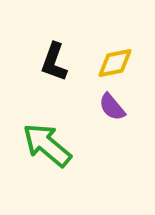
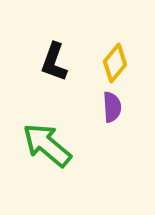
yellow diamond: rotated 39 degrees counterclockwise
purple semicircle: rotated 144 degrees counterclockwise
